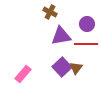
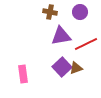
brown cross: rotated 16 degrees counterclockwise
purple circle: moved 7 px left, 12 px up
red line: rotated 25 degrees counterclockwise
brown triangle: rotated 32 degrees clockwise
pink rectangle: rotated 48 degrees counterclockwise
